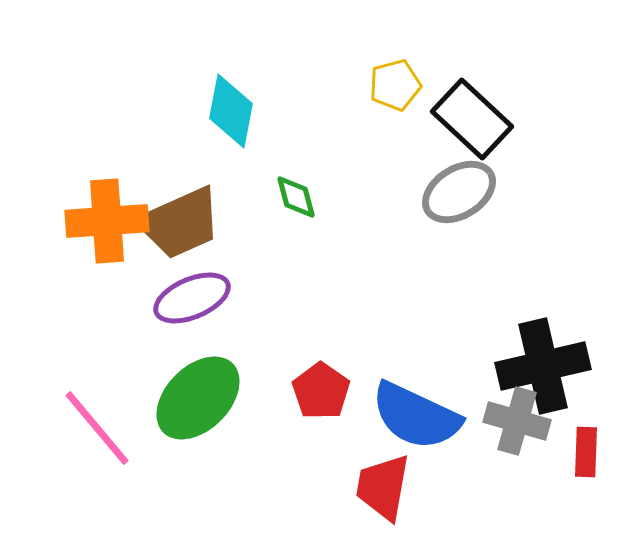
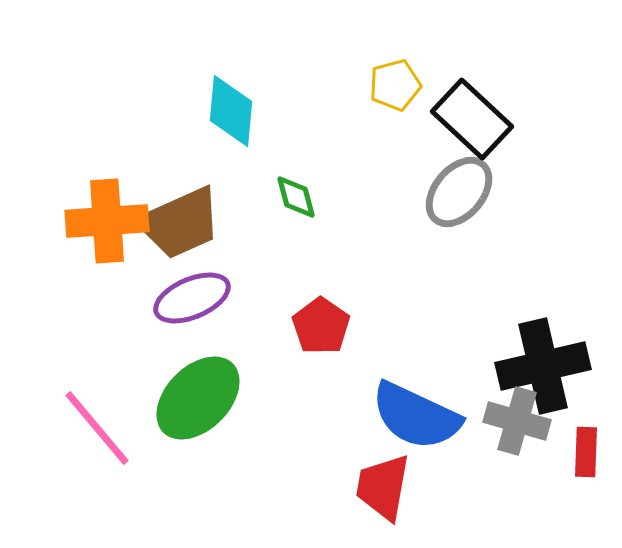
cyan diamond: rotated 6 degrees counterclockwise
gray ellipse: rotated 18 degrees counterclockwise
red pentagon: moved 65 px up
